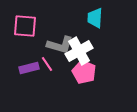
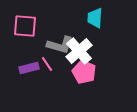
white cross: rotated 12 degrees counterclockwise
